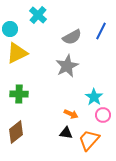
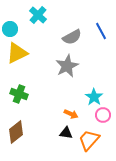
blue line: rotated 54 degrees counterclockwise
green cross: rotated 18 degrees clockwise
